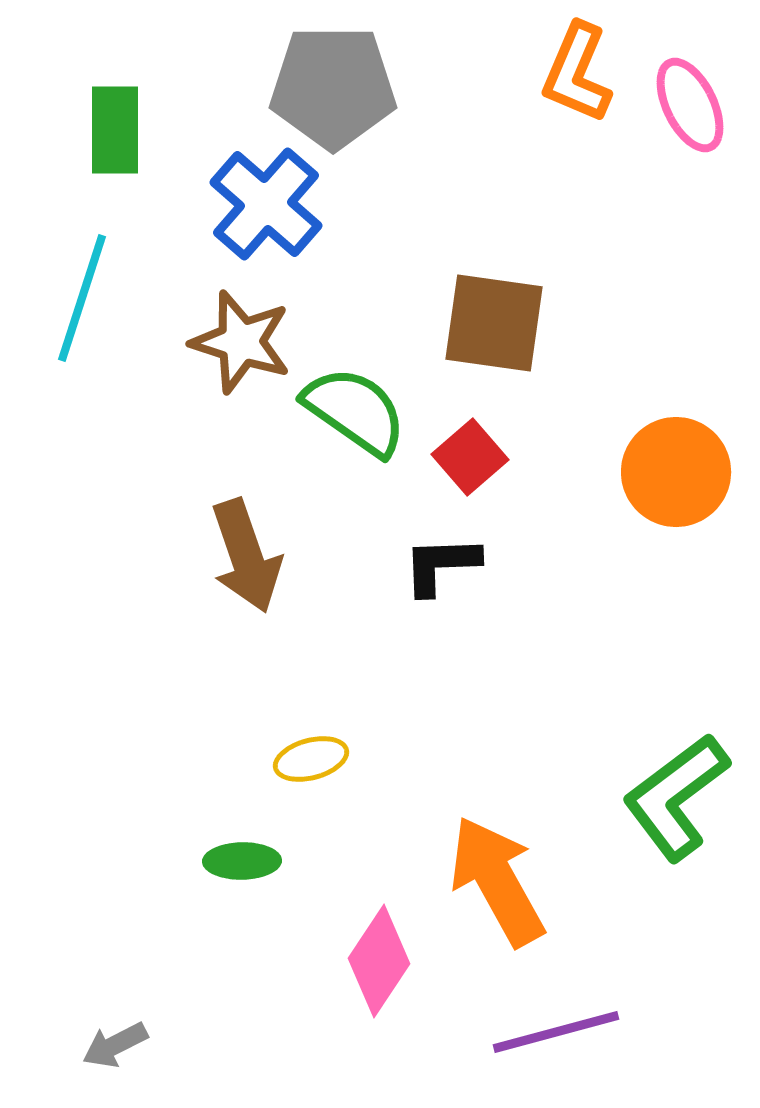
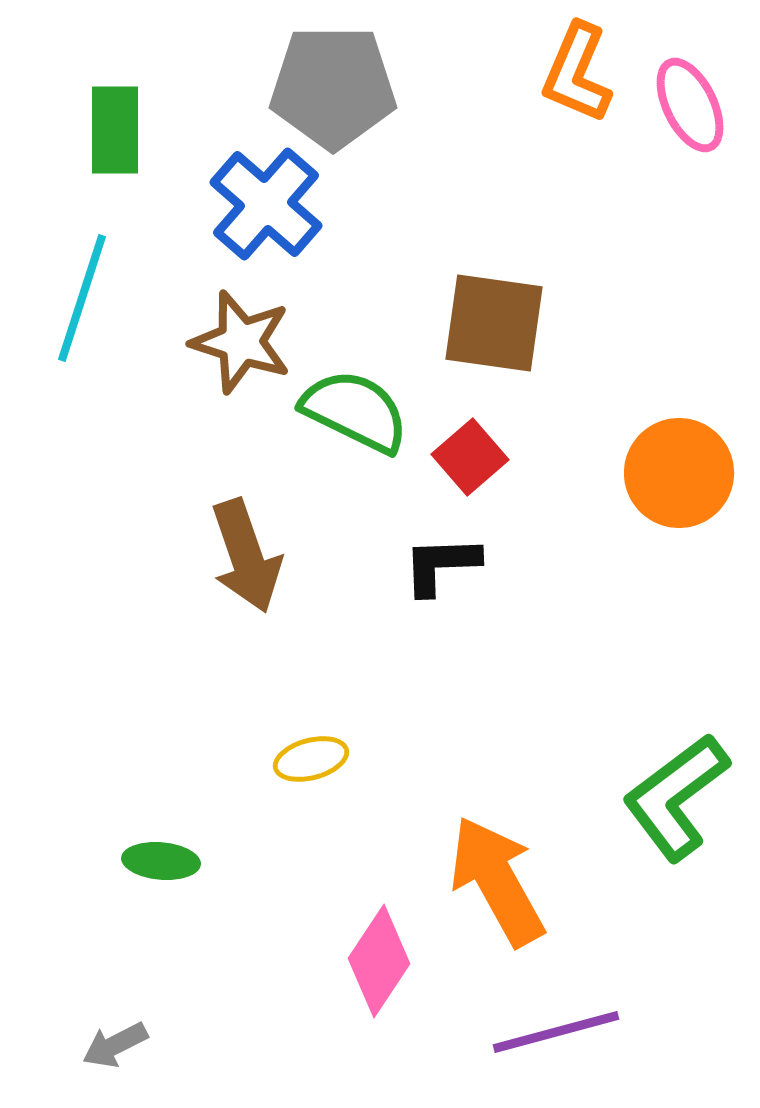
green semicircle: rotated 9 degrees counterclockwise
orange circle: moved 3 px right, 1 px down
green ellipse: moved 81 px left; rotated 6 degrees clockwise
